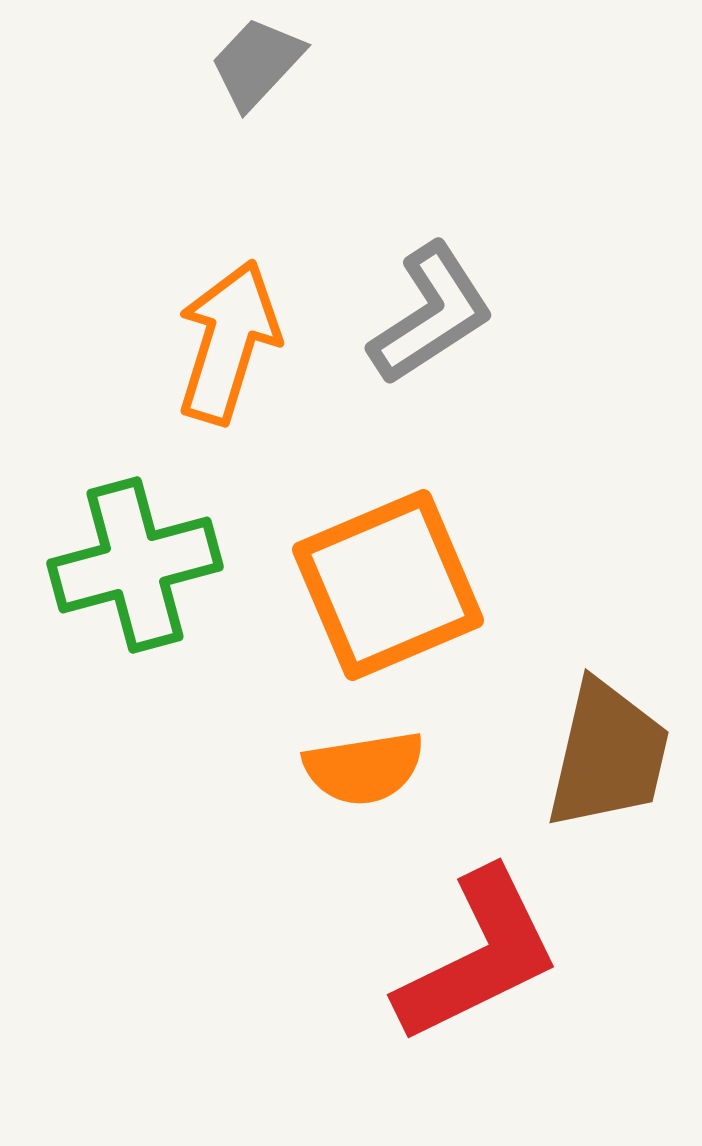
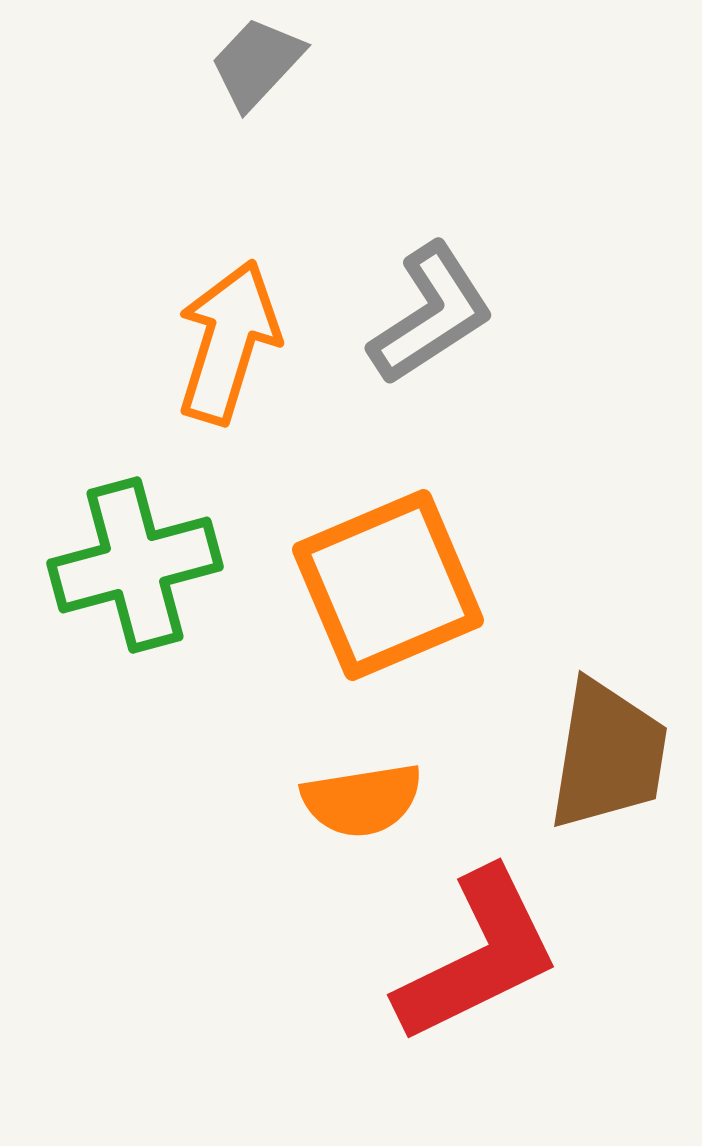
brown trapezoid: rotated 4 degrees counterclockwise
orange semicircle: moved 2 px left, 32 px down
